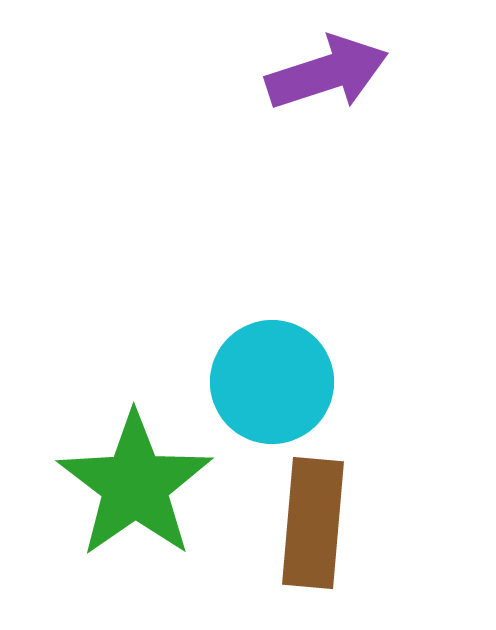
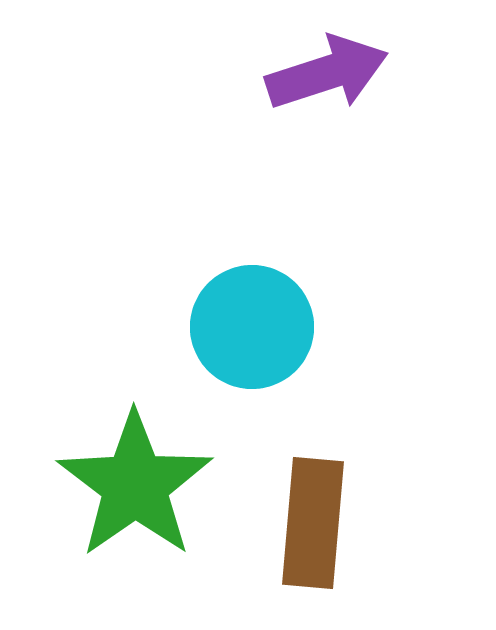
cyan circle: moved 20 px left, 55 px up
